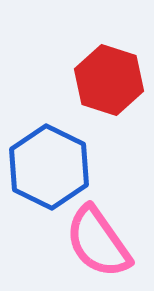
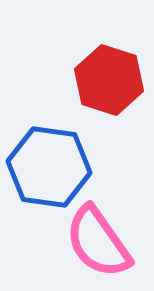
blue hexagon: rotated 18 degrees counterclockwise
